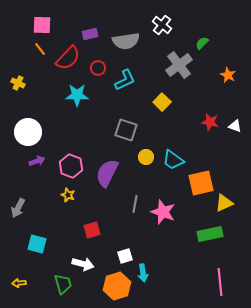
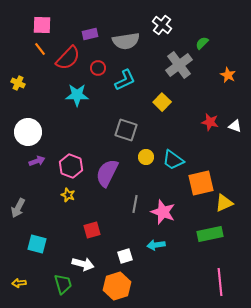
cyan arrow: moved 13 px right, 28 px up; rotated 90 degrees clockwise
